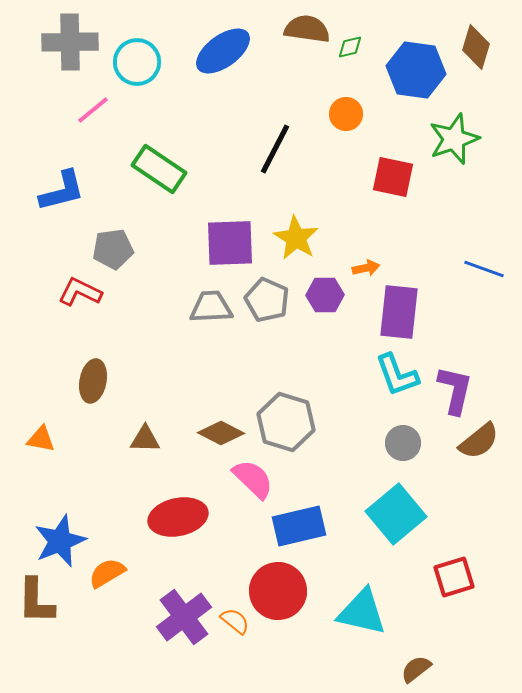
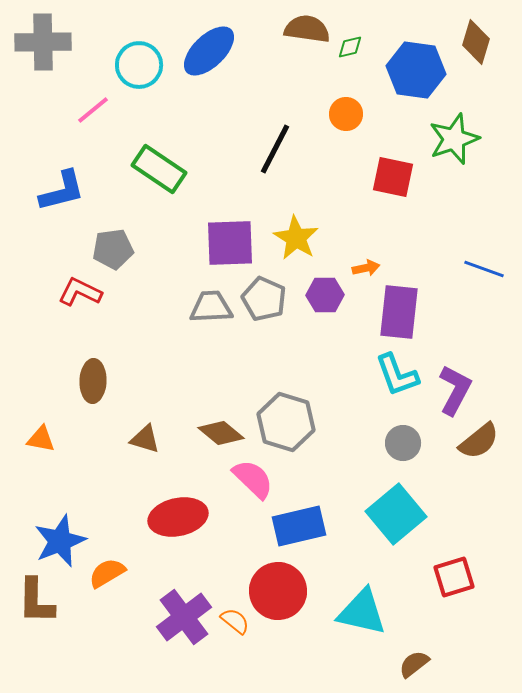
gray cross at (70, 42): moved 27 px left
brown diamond at (476, 47): moved 5 px up
blue ellipse at (223, 51): moved 14 px left; rotated 8 degrees counterclockwise
cyan circle at (137, 62): moved 2 px right, 3 px down
gray pentagon at (267, 300): moved 3 px left, 1 px up
brown ellipse at (93, 381): rotated 9 degrees counterclockwise
purple L-shape at (455, 390): rotated 15 degrees clockwise
brown diamond at (221, 433): rotated 12 degrees clockwise
brown triangle at (145, 439): rotated 16 degrees clockwise
brown semicircle at (416, 669): moved 2 px left, 5 px up
